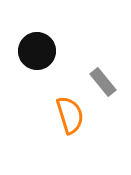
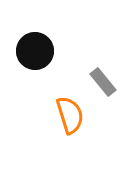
black circle: moved 2 px left
